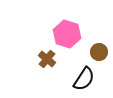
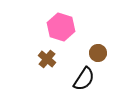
pink hexagon: moved 6 px left, 7 px up
brown circle: moved 1 px left, 1 px down
